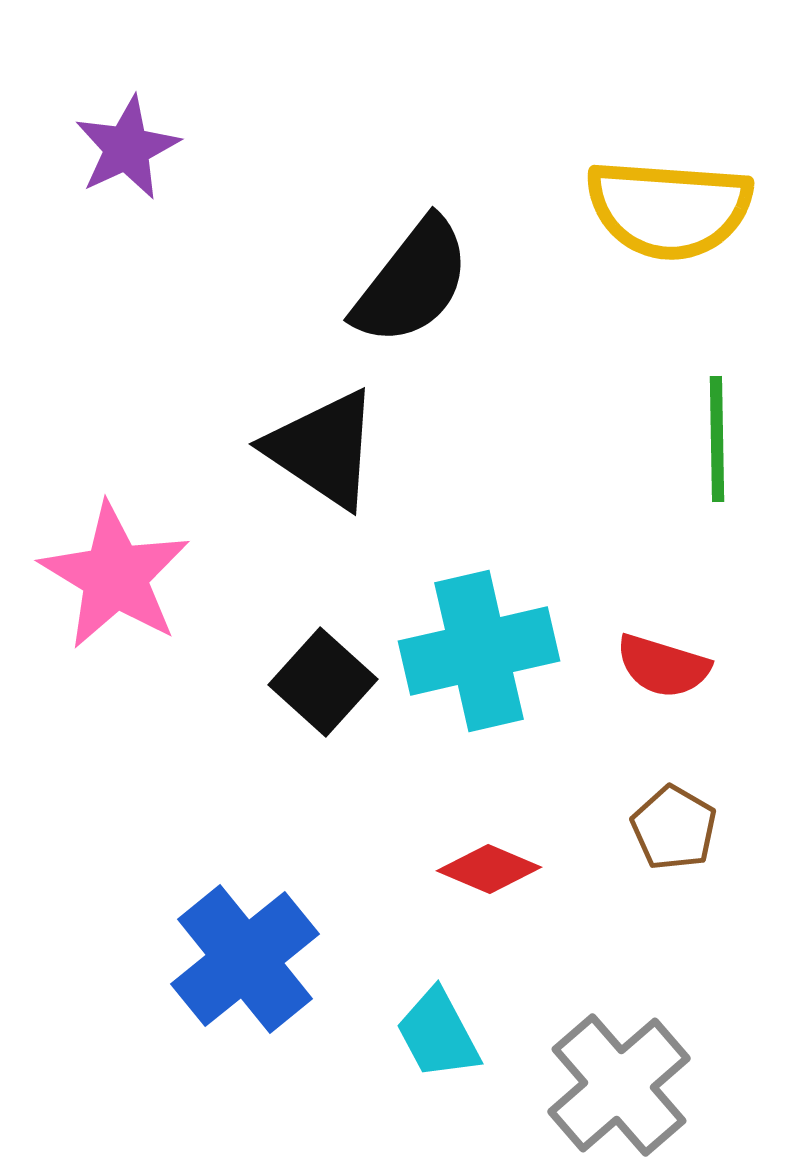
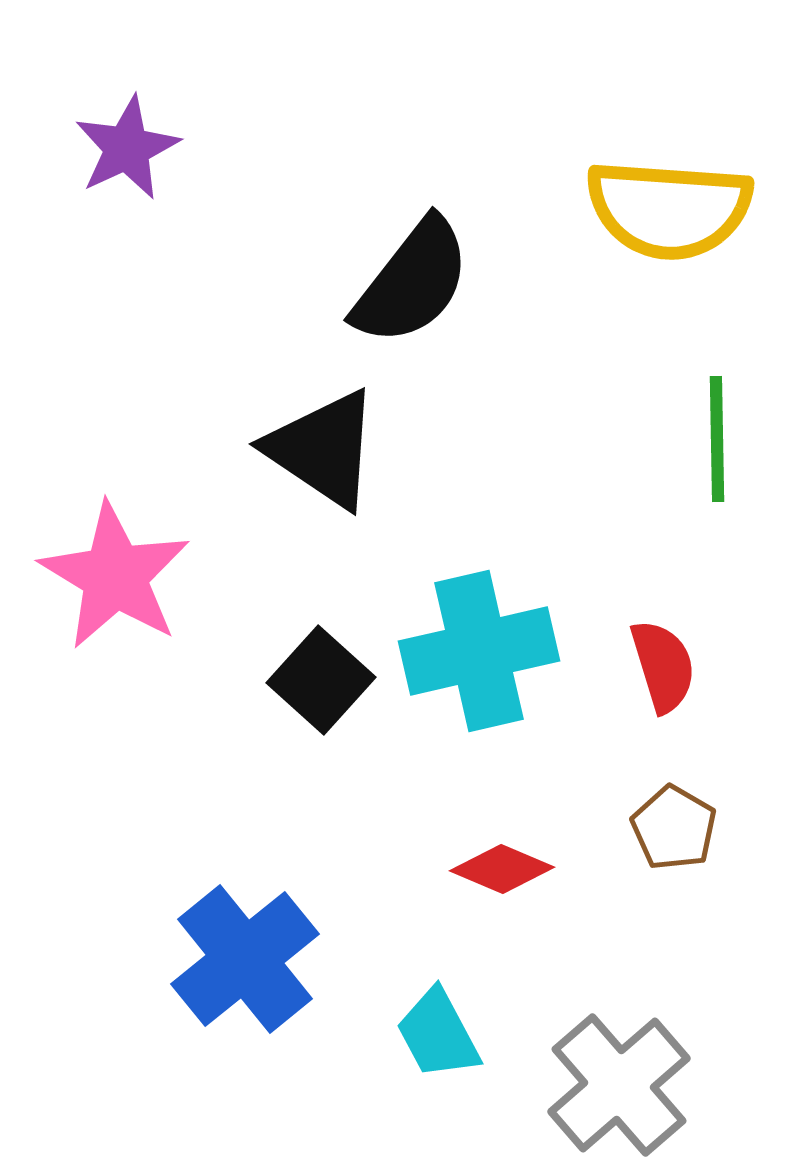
red semicircle: rotated 124 degrees counterclockwise
black square: moved 2 px left, 2 px up
red diamond: moved 13 px right
